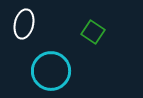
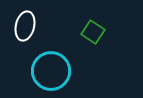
white ellipse: moved 1 px right, 2 px down
